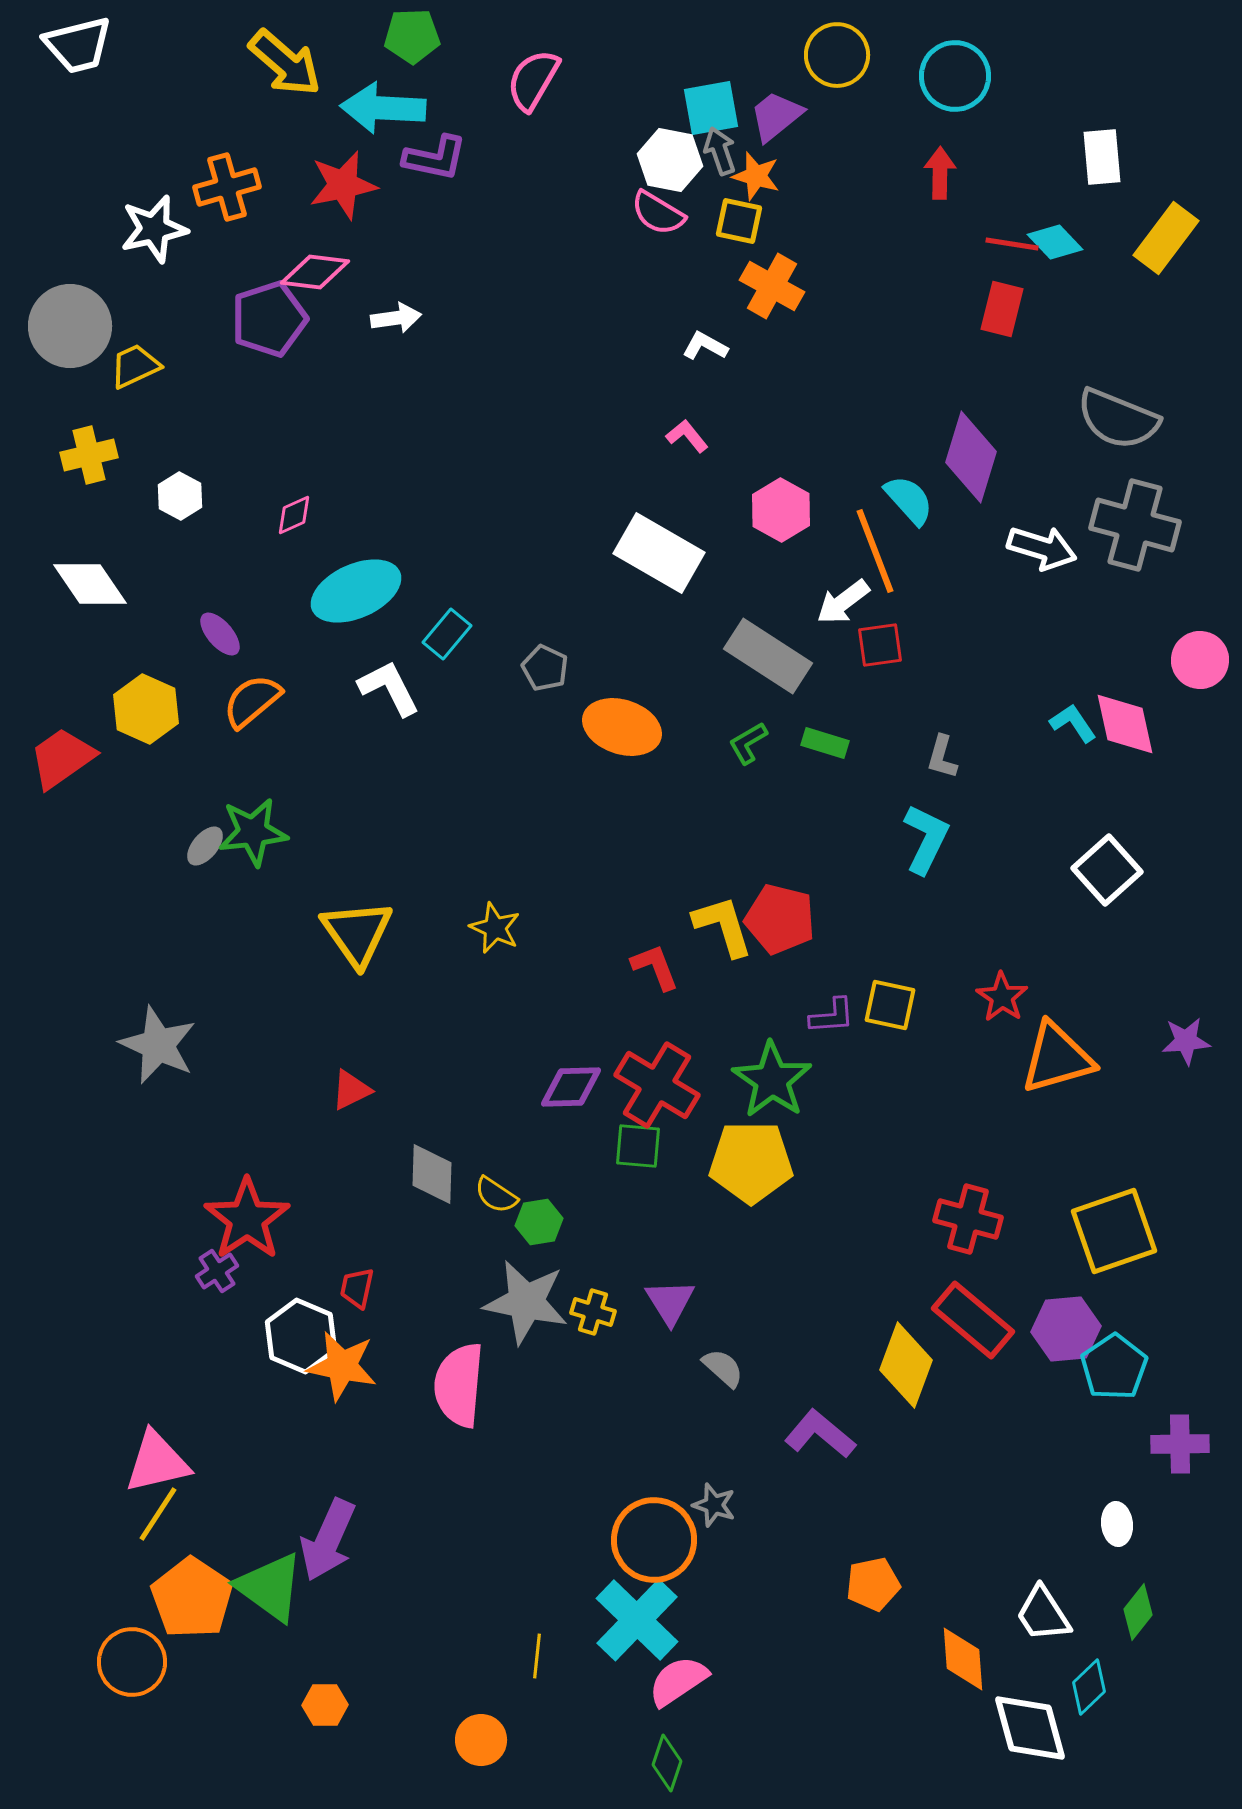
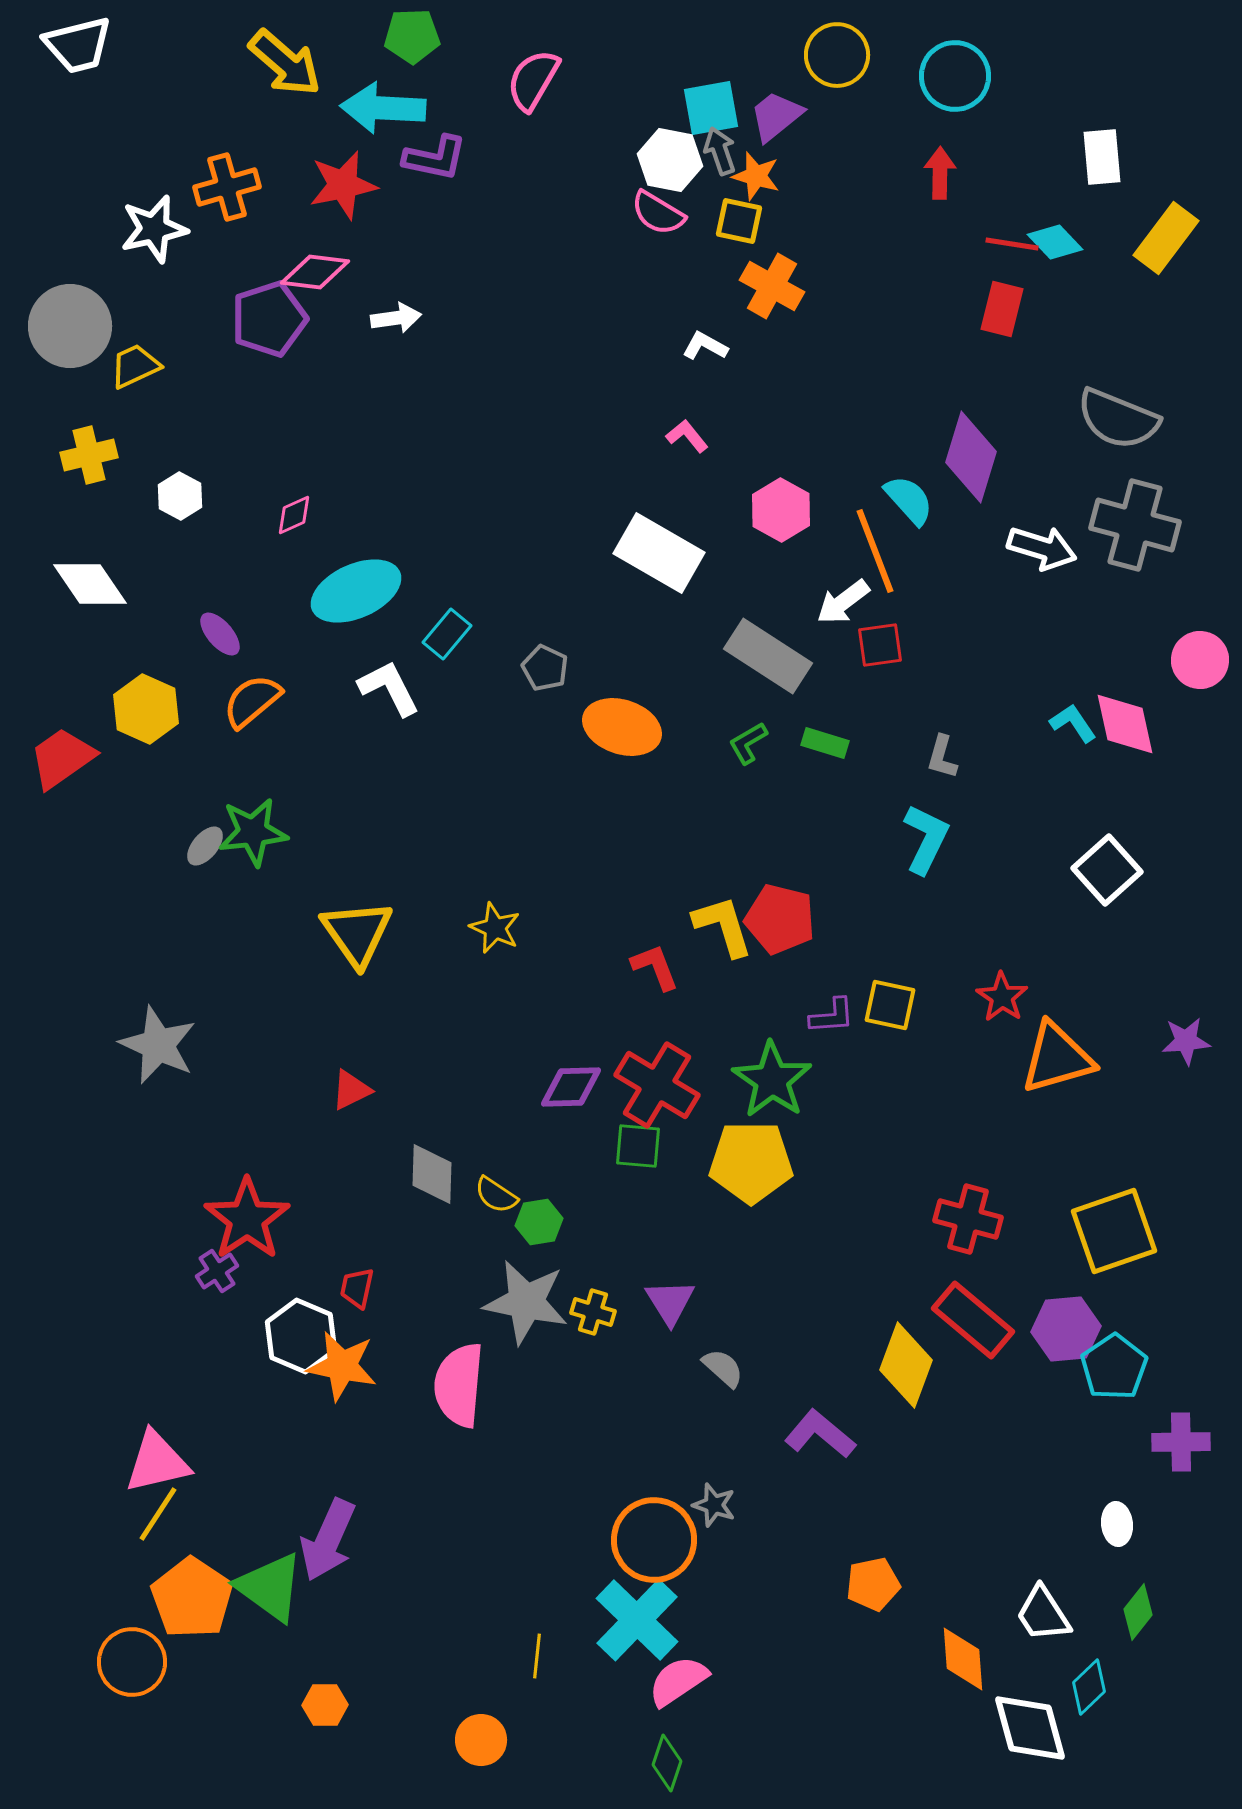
purple cross at (1180, 1444): moved 1 px right, 2 px up
